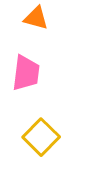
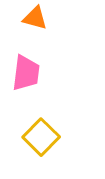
orange triangle: moved 1 px left
